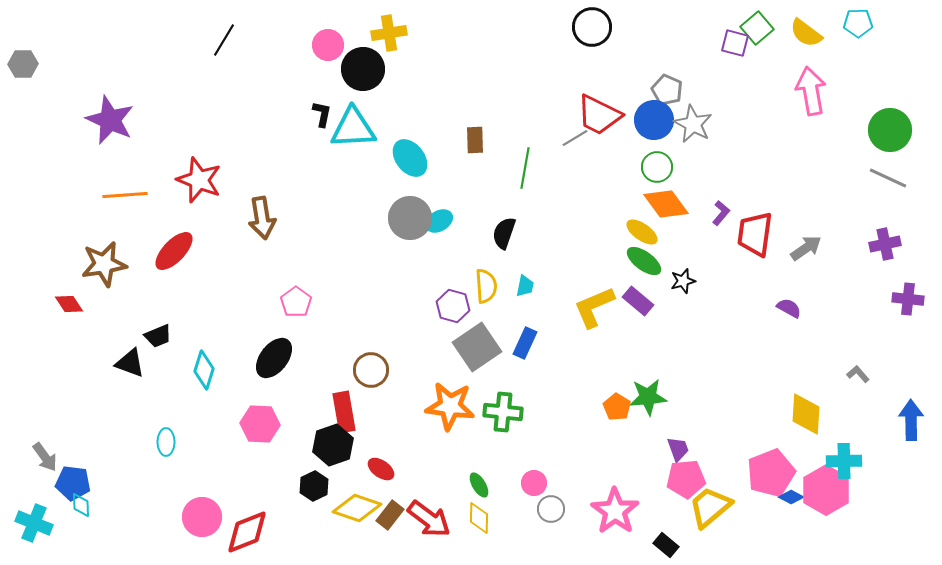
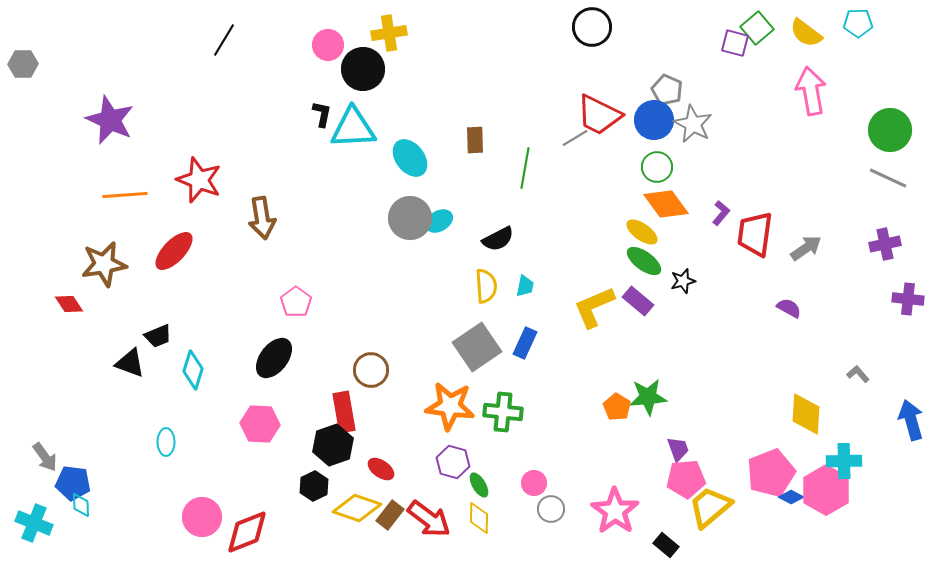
black semicircle at (504, 233): moved 6 px left, 6 px down; rotated 136 degrees counterclockwise
purple hexagon at (453, 306): moved 156 px down
cyan diamond at (204, 370): moved 11 px left
blue arrow at (911, 420): rotated 15 degrees counterclockwise
